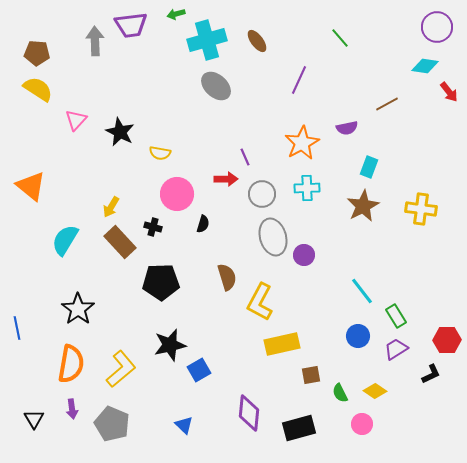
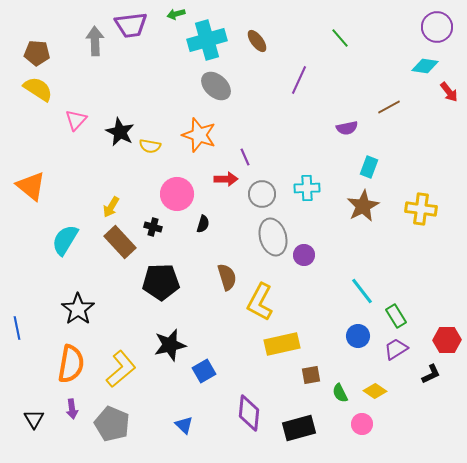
brown line at (387, 104): moved 2 px right, 3 px down
orange star at (302, 143): moved 103 px left, 8 px up; rotated 24 degrees counterclockwise
yellow semicircle at (160, 153): moved 10 px left, 7 px up
blue square at (199, 370): moved 5 px right, 1 px down
